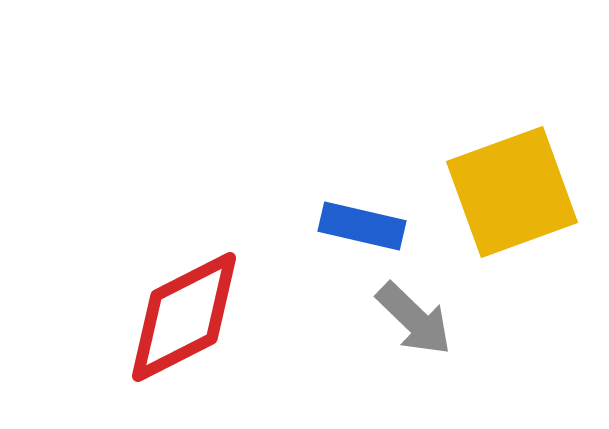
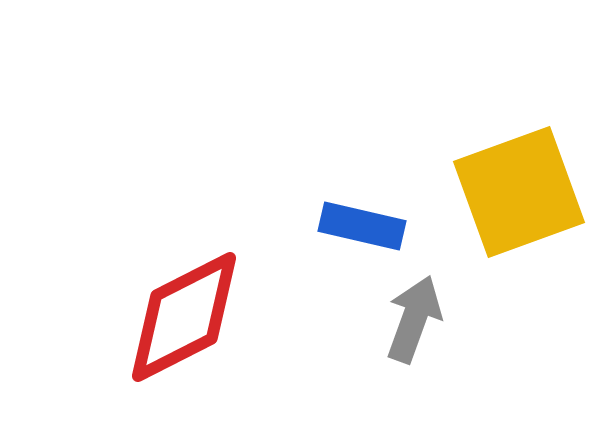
yellow square: moved 7 px right
gray arrow: rotated 114 degrees counterclockwise
